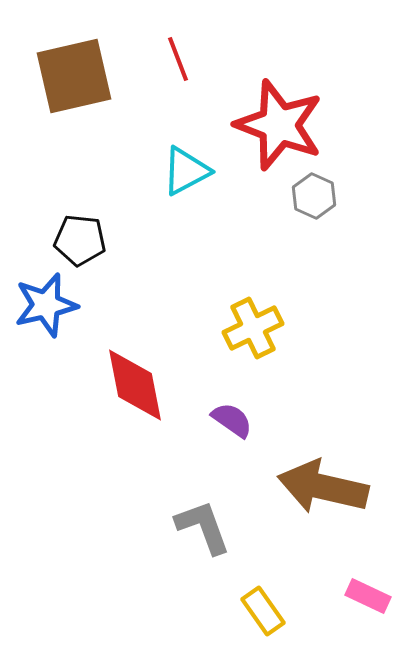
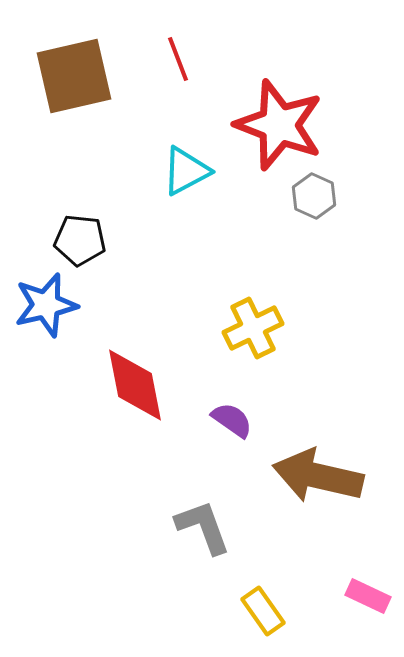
brown arrow: moved 5 px left, 11 px up
